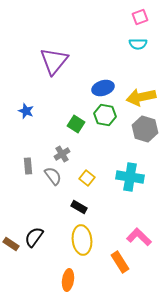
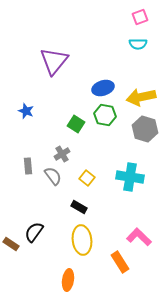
black semicircle: moved 5 px up
